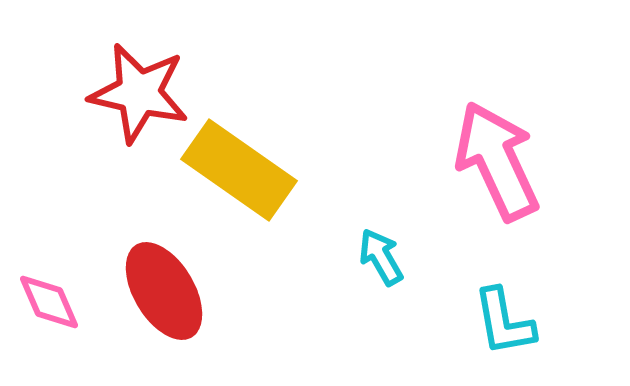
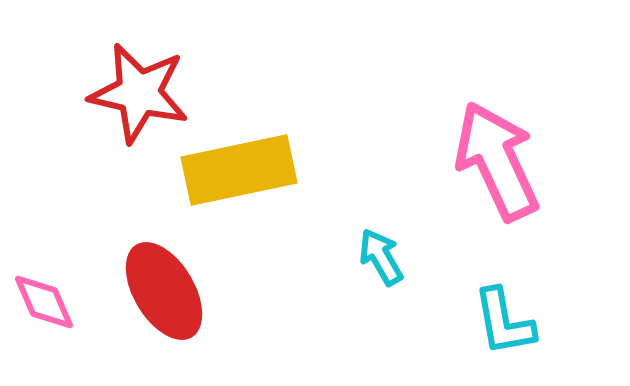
yellow rectangle: rotated 47 degrees counterclockwise
pink diamond: moved 5 px left
